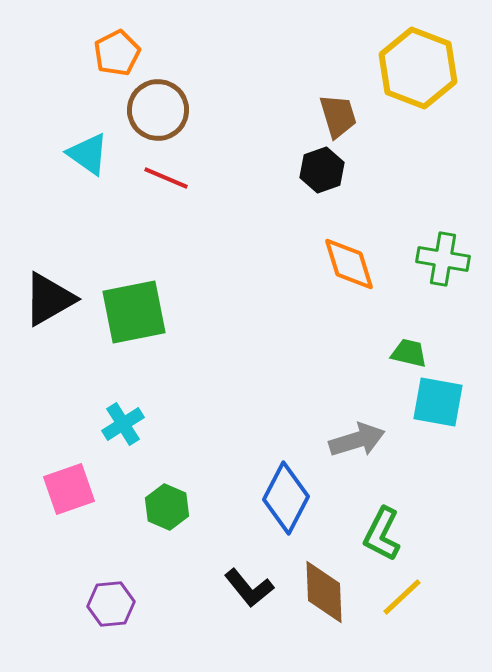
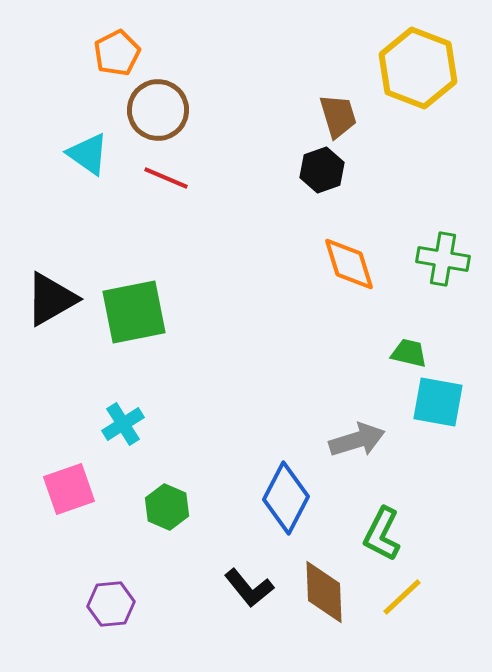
black triangle: moved 2 px right
